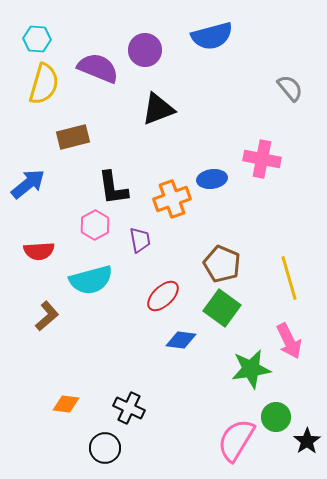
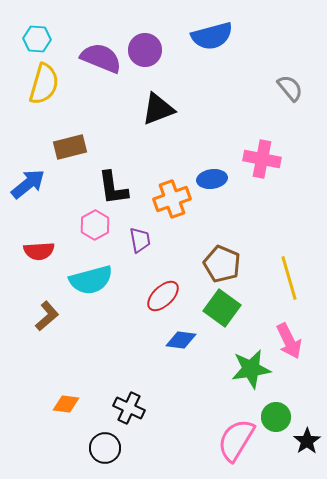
purple semicircle: moved 3 px right, 10 px up
brown rectangle: moved 3 px left, 10 px down
